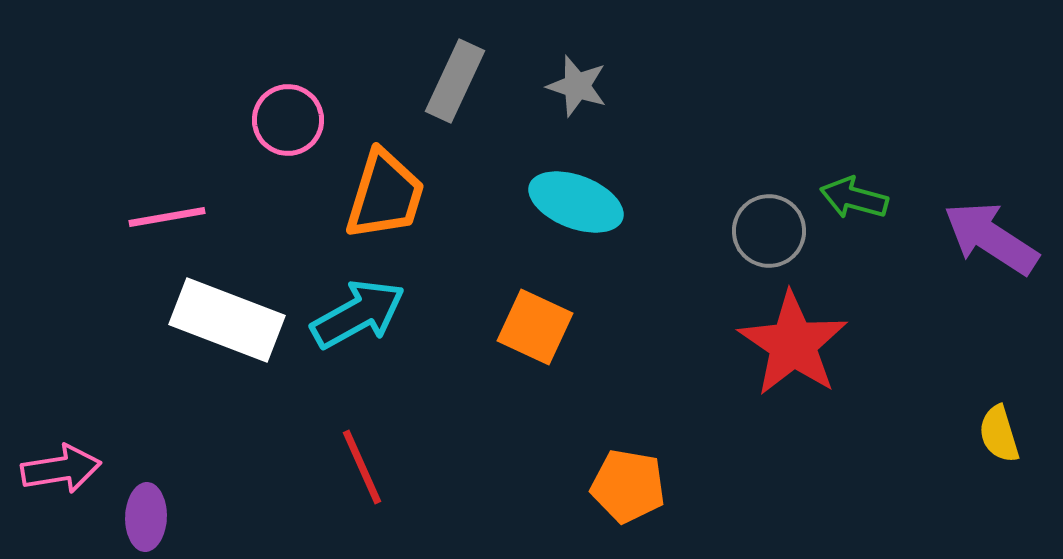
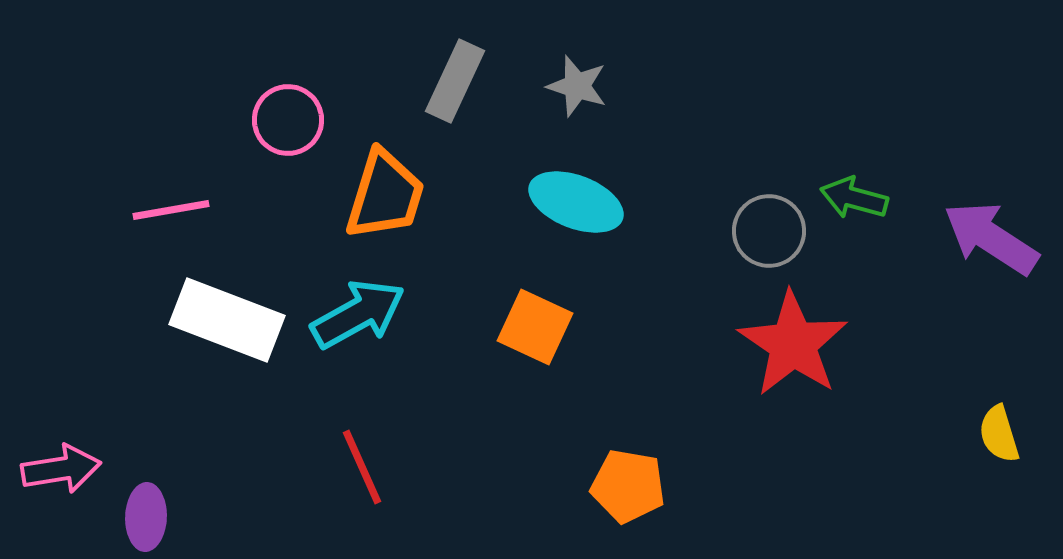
pink line: moved 4 px right, 7 px up
